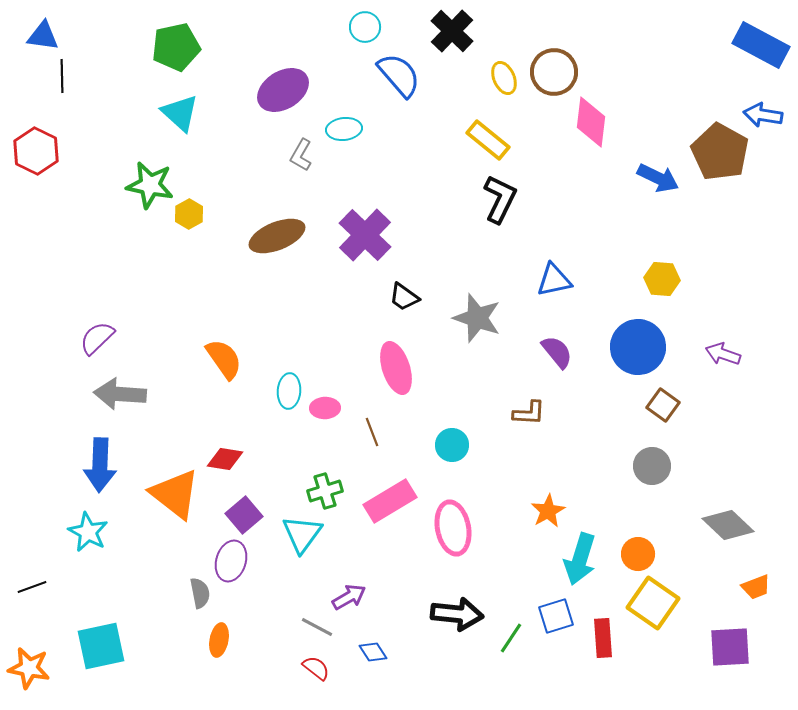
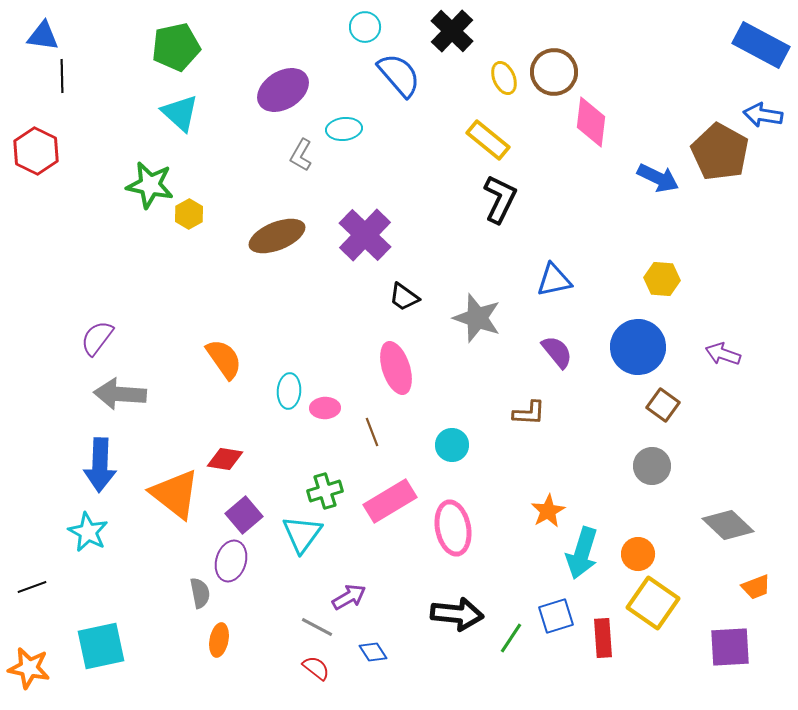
purple semicircle at (97, 338): rotated 9 degrees counterclockwise
cyan arrow at (580, 559): moved 2 px right, 6 px up
